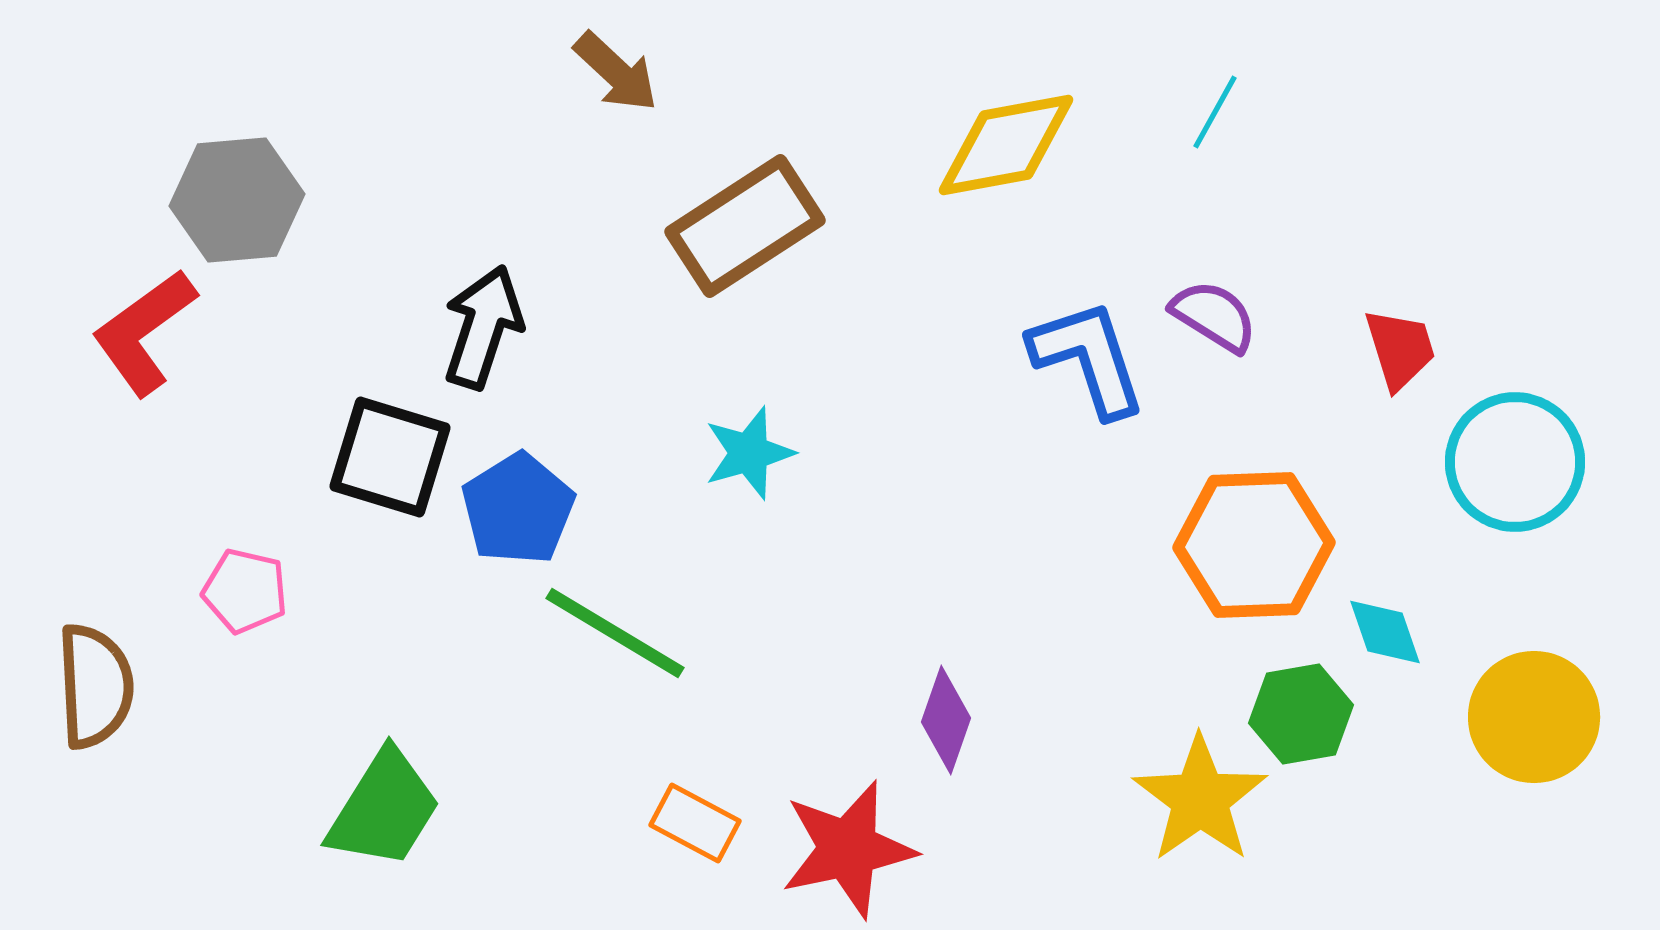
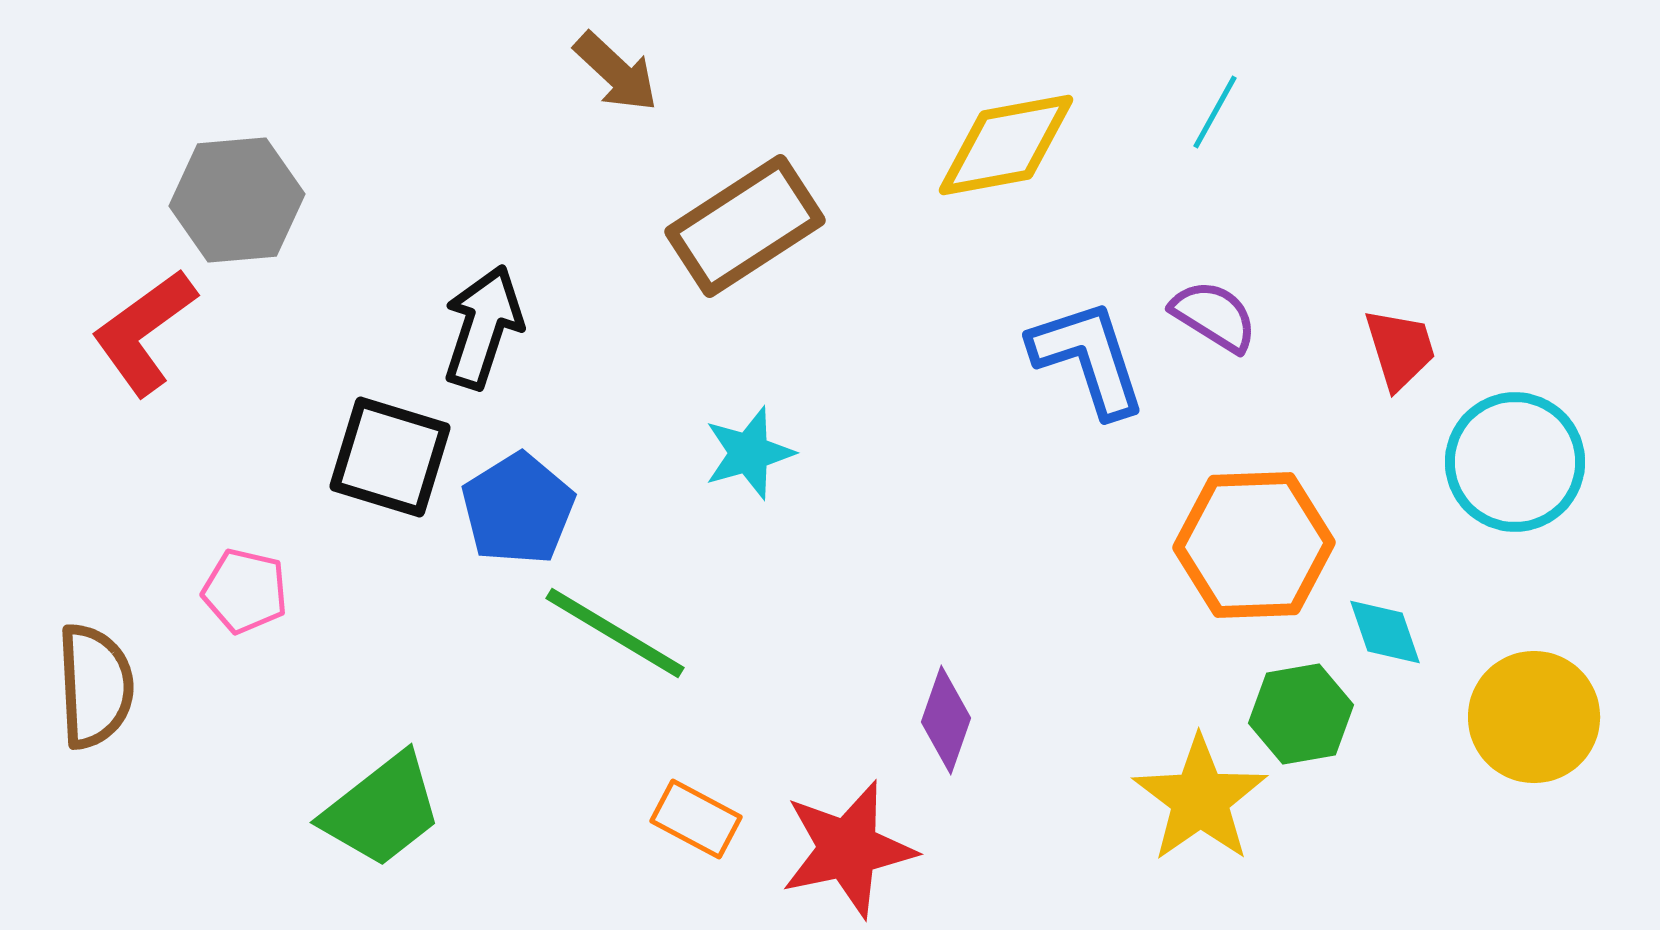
green trapezoid: moved 2 px left, 1 px down; rotated 20 degrees clockwise
orange rectangle: moved 1 px right, 4 px up
